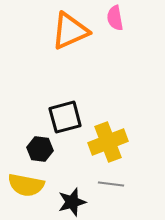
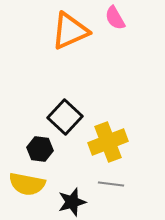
pink semicircle: rotated 20 degrees counterclockwise
black square: rotated 32 degrees counterclockwise
yellow semicircle: moved 1 px right, 1 px up
